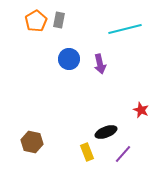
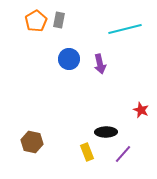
black ellipse: rotated 20 degrees clockwise
